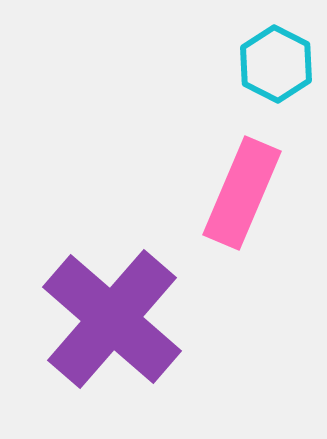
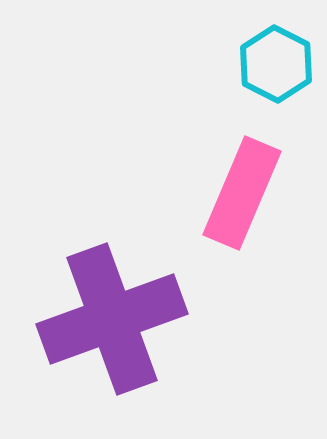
purple cross: rotated 29 degrees clockwise
